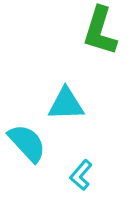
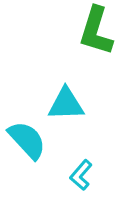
green L-shape: moved 4 px left
cyan semicircle: moved 3 px up
